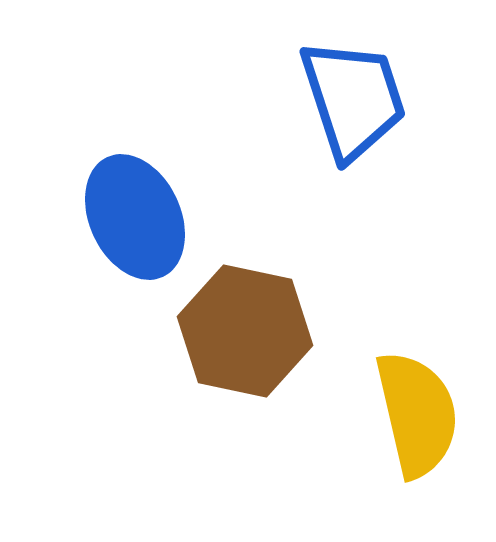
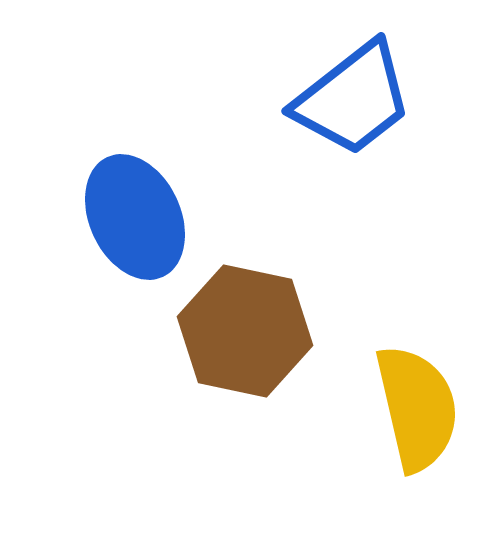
blue trapezoid: rotated 70 degrees clockwise
yellow semicircle: moved 6 px up
